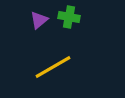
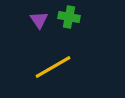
purple triangle: rotated 24 degrees counterclockwise
